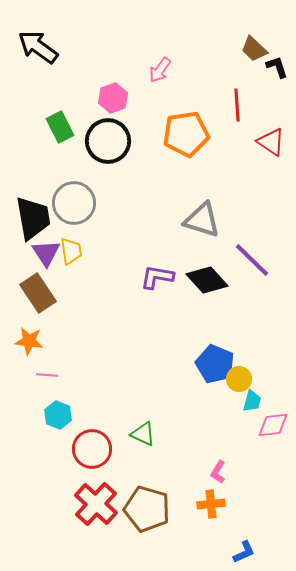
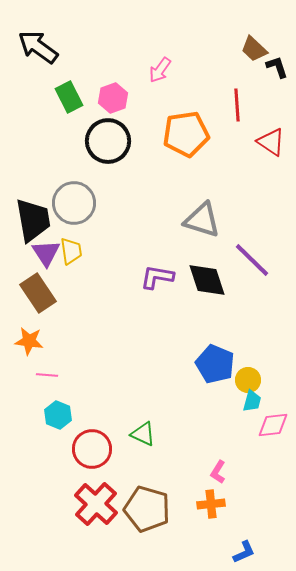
green rectangle: moved 9 px right, 30 px up
black trapezoid: moved 2 px down
black diamond: rotated 24 degrees clockwise
yellow circle: moved 9 px right, 1 px down
